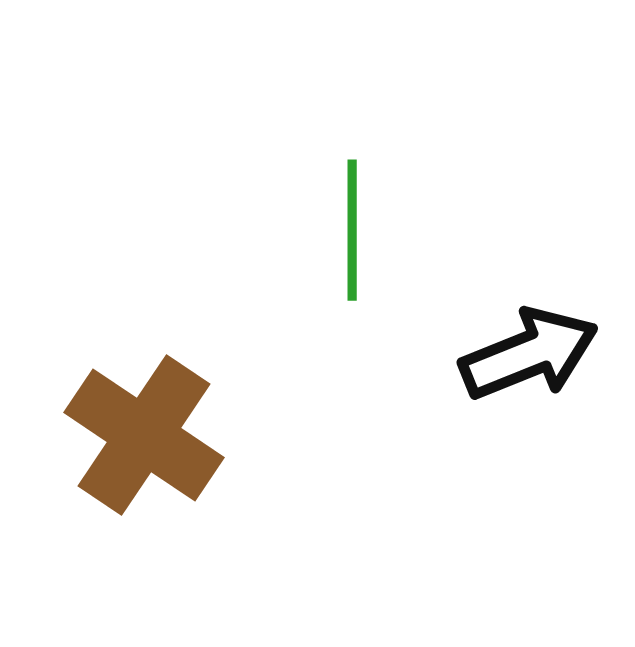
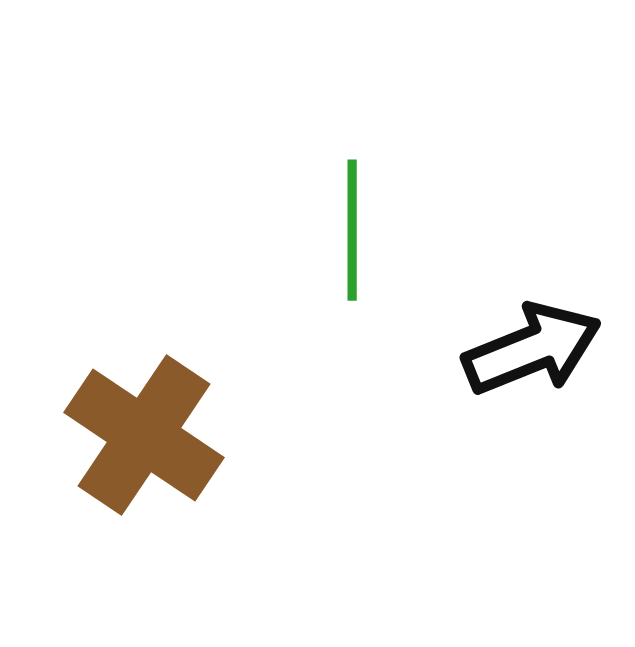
black arrow: moved 3 px right, 5 px up
